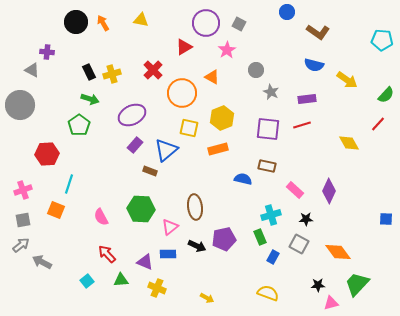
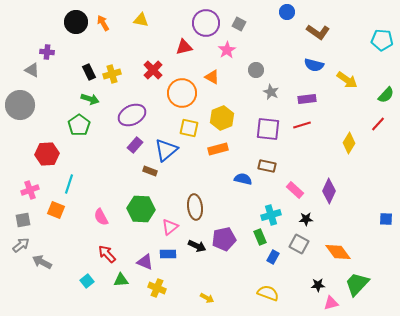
red triangle at (184, 47): rotated 18 degrees clockwise
yellow diamond at (349, 143): rotated 60 degrees clockwise
pink cross at (23, 190): moved 7 px right
